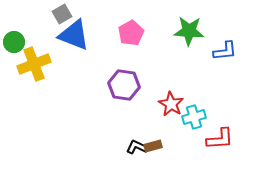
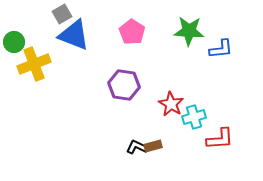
pink pentagon: moved 1 px right, 1 px up; rotated 10 degrees counterclockwise
blue L-shape: moved 4 px left, 2 px up
